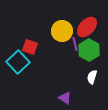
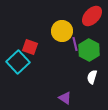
red ellipse: moved 5 px right, 11 px up
